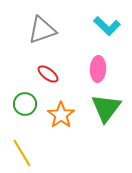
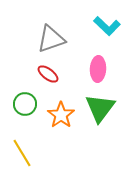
gray triangle: moved 9 px right, 9 px down
green triangle: moved 6 px left
